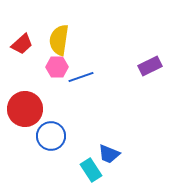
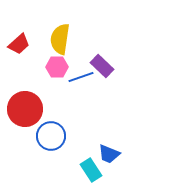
yellow semicircle: moved 1 px right, 1 px up
red trapezoid: moved 3 px left
purple rectangle: moved 48 px left; rotated 70 degrees clockwise
